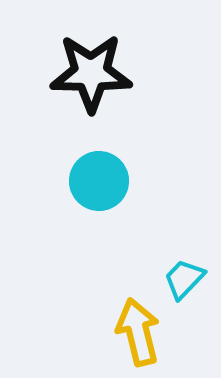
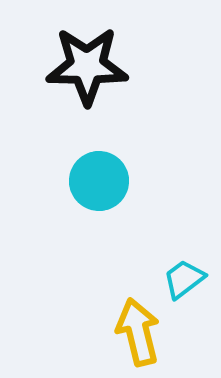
black star: moved 4 px left, 7 px up
cyan trapezoid: rotated 9 degrees clockwise
